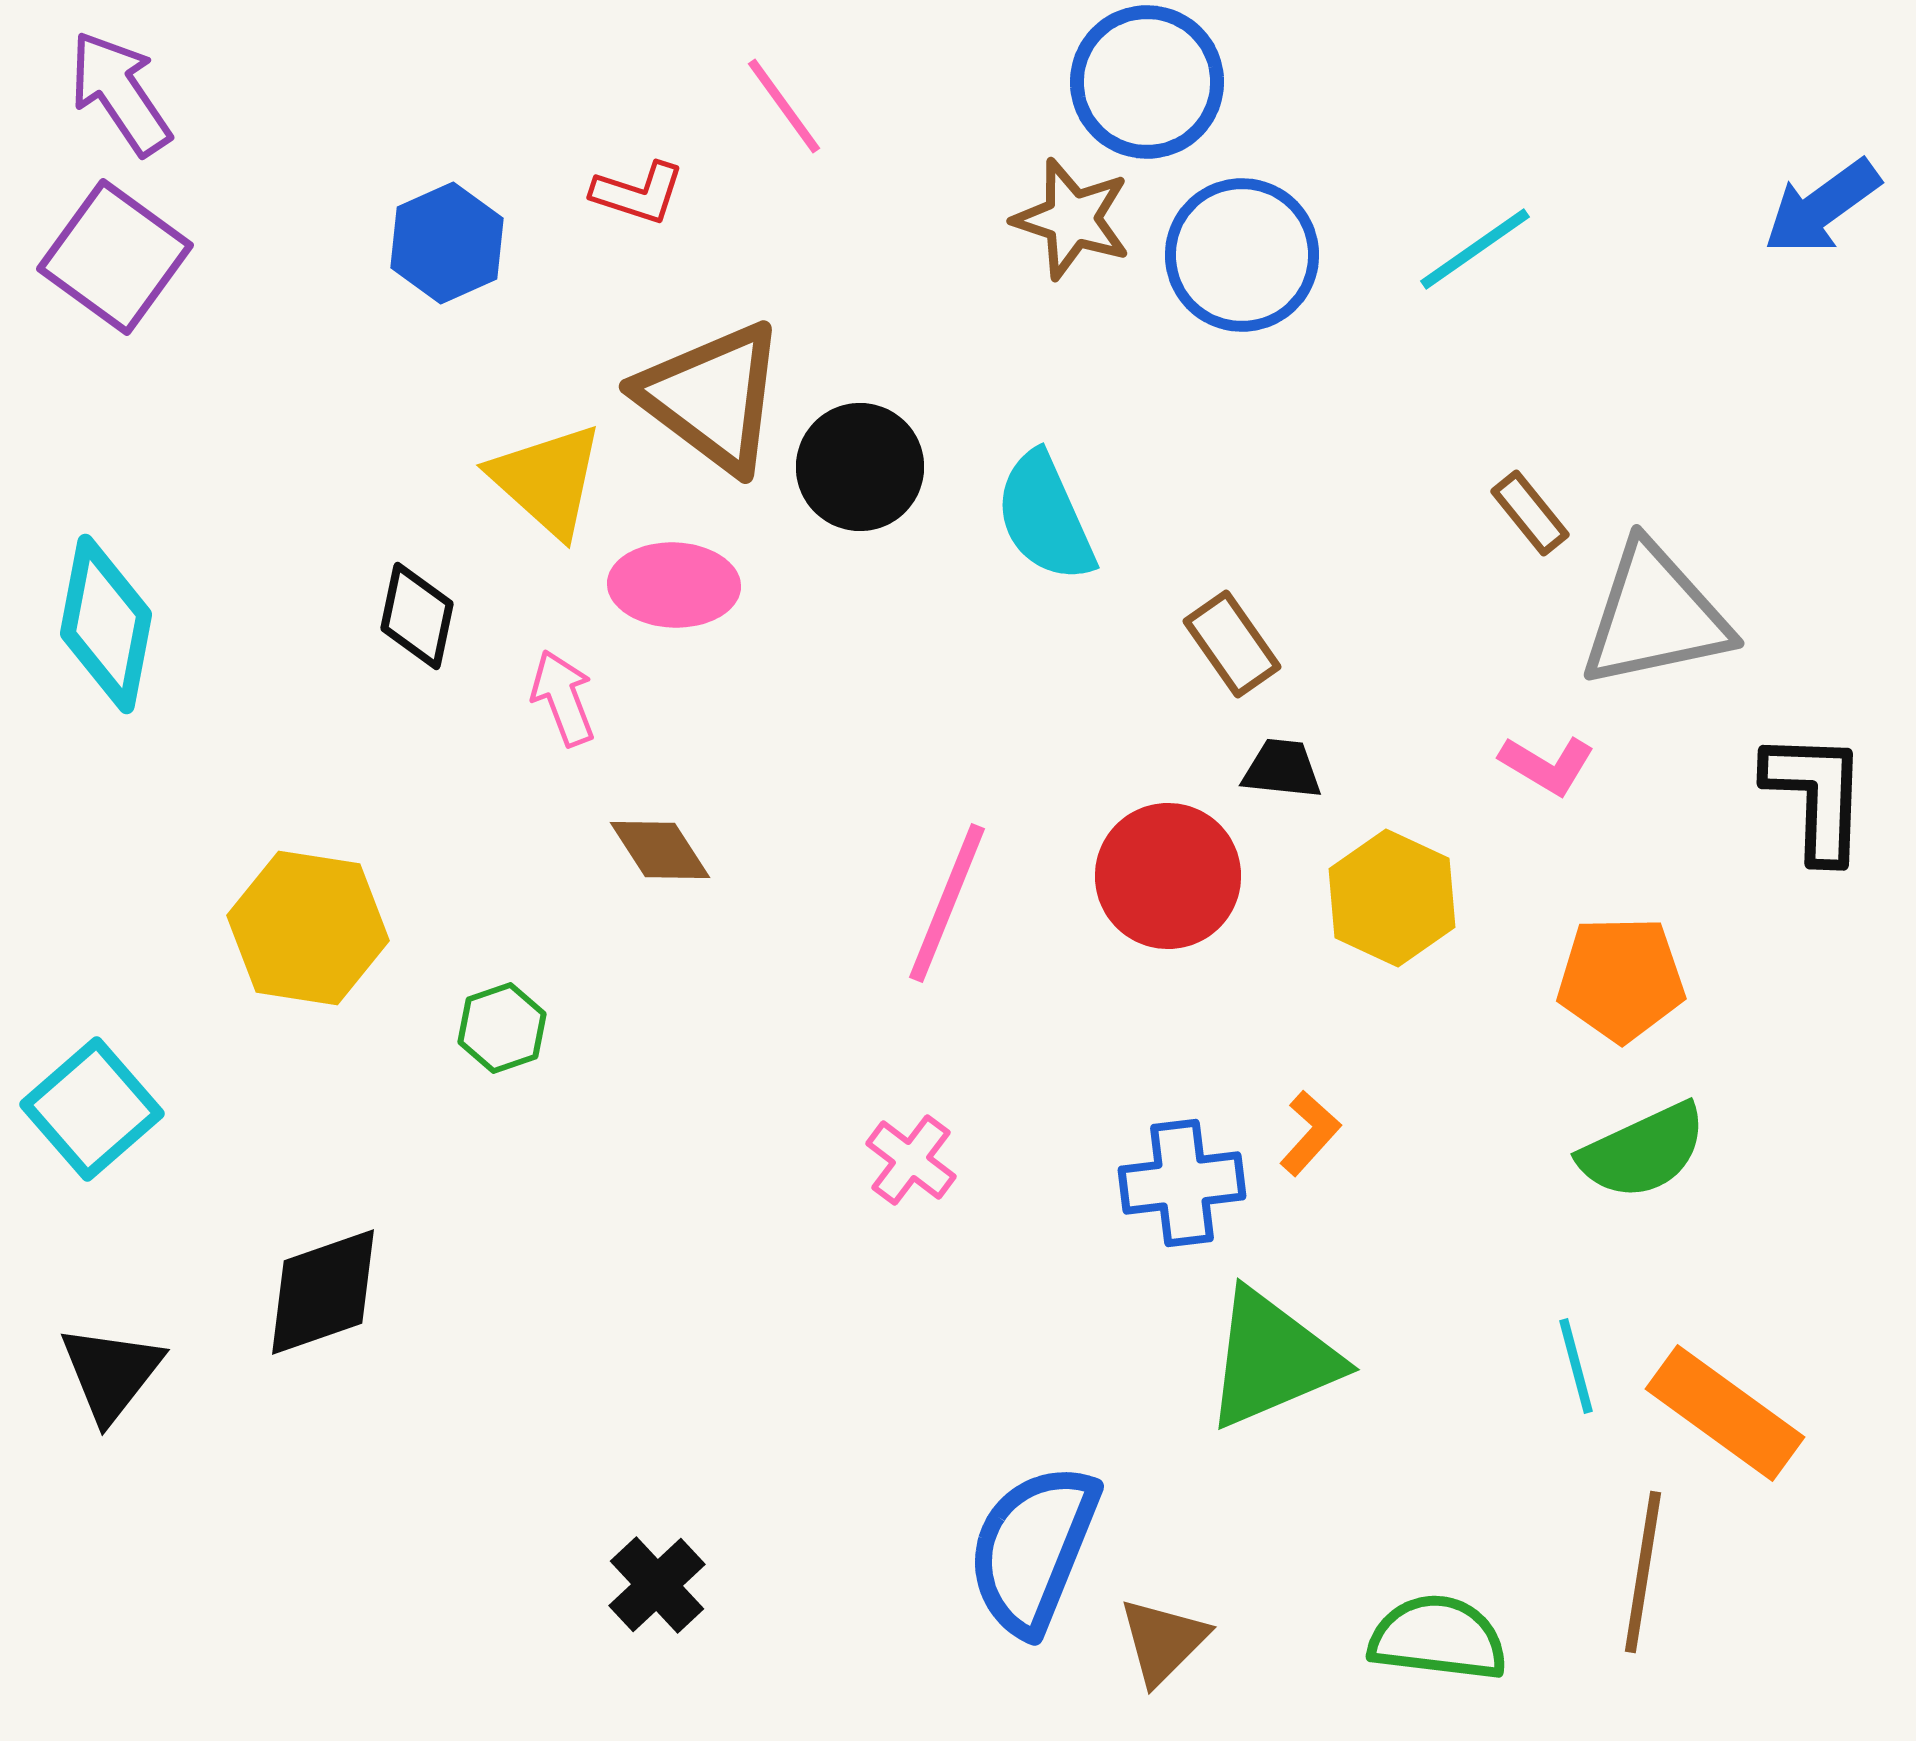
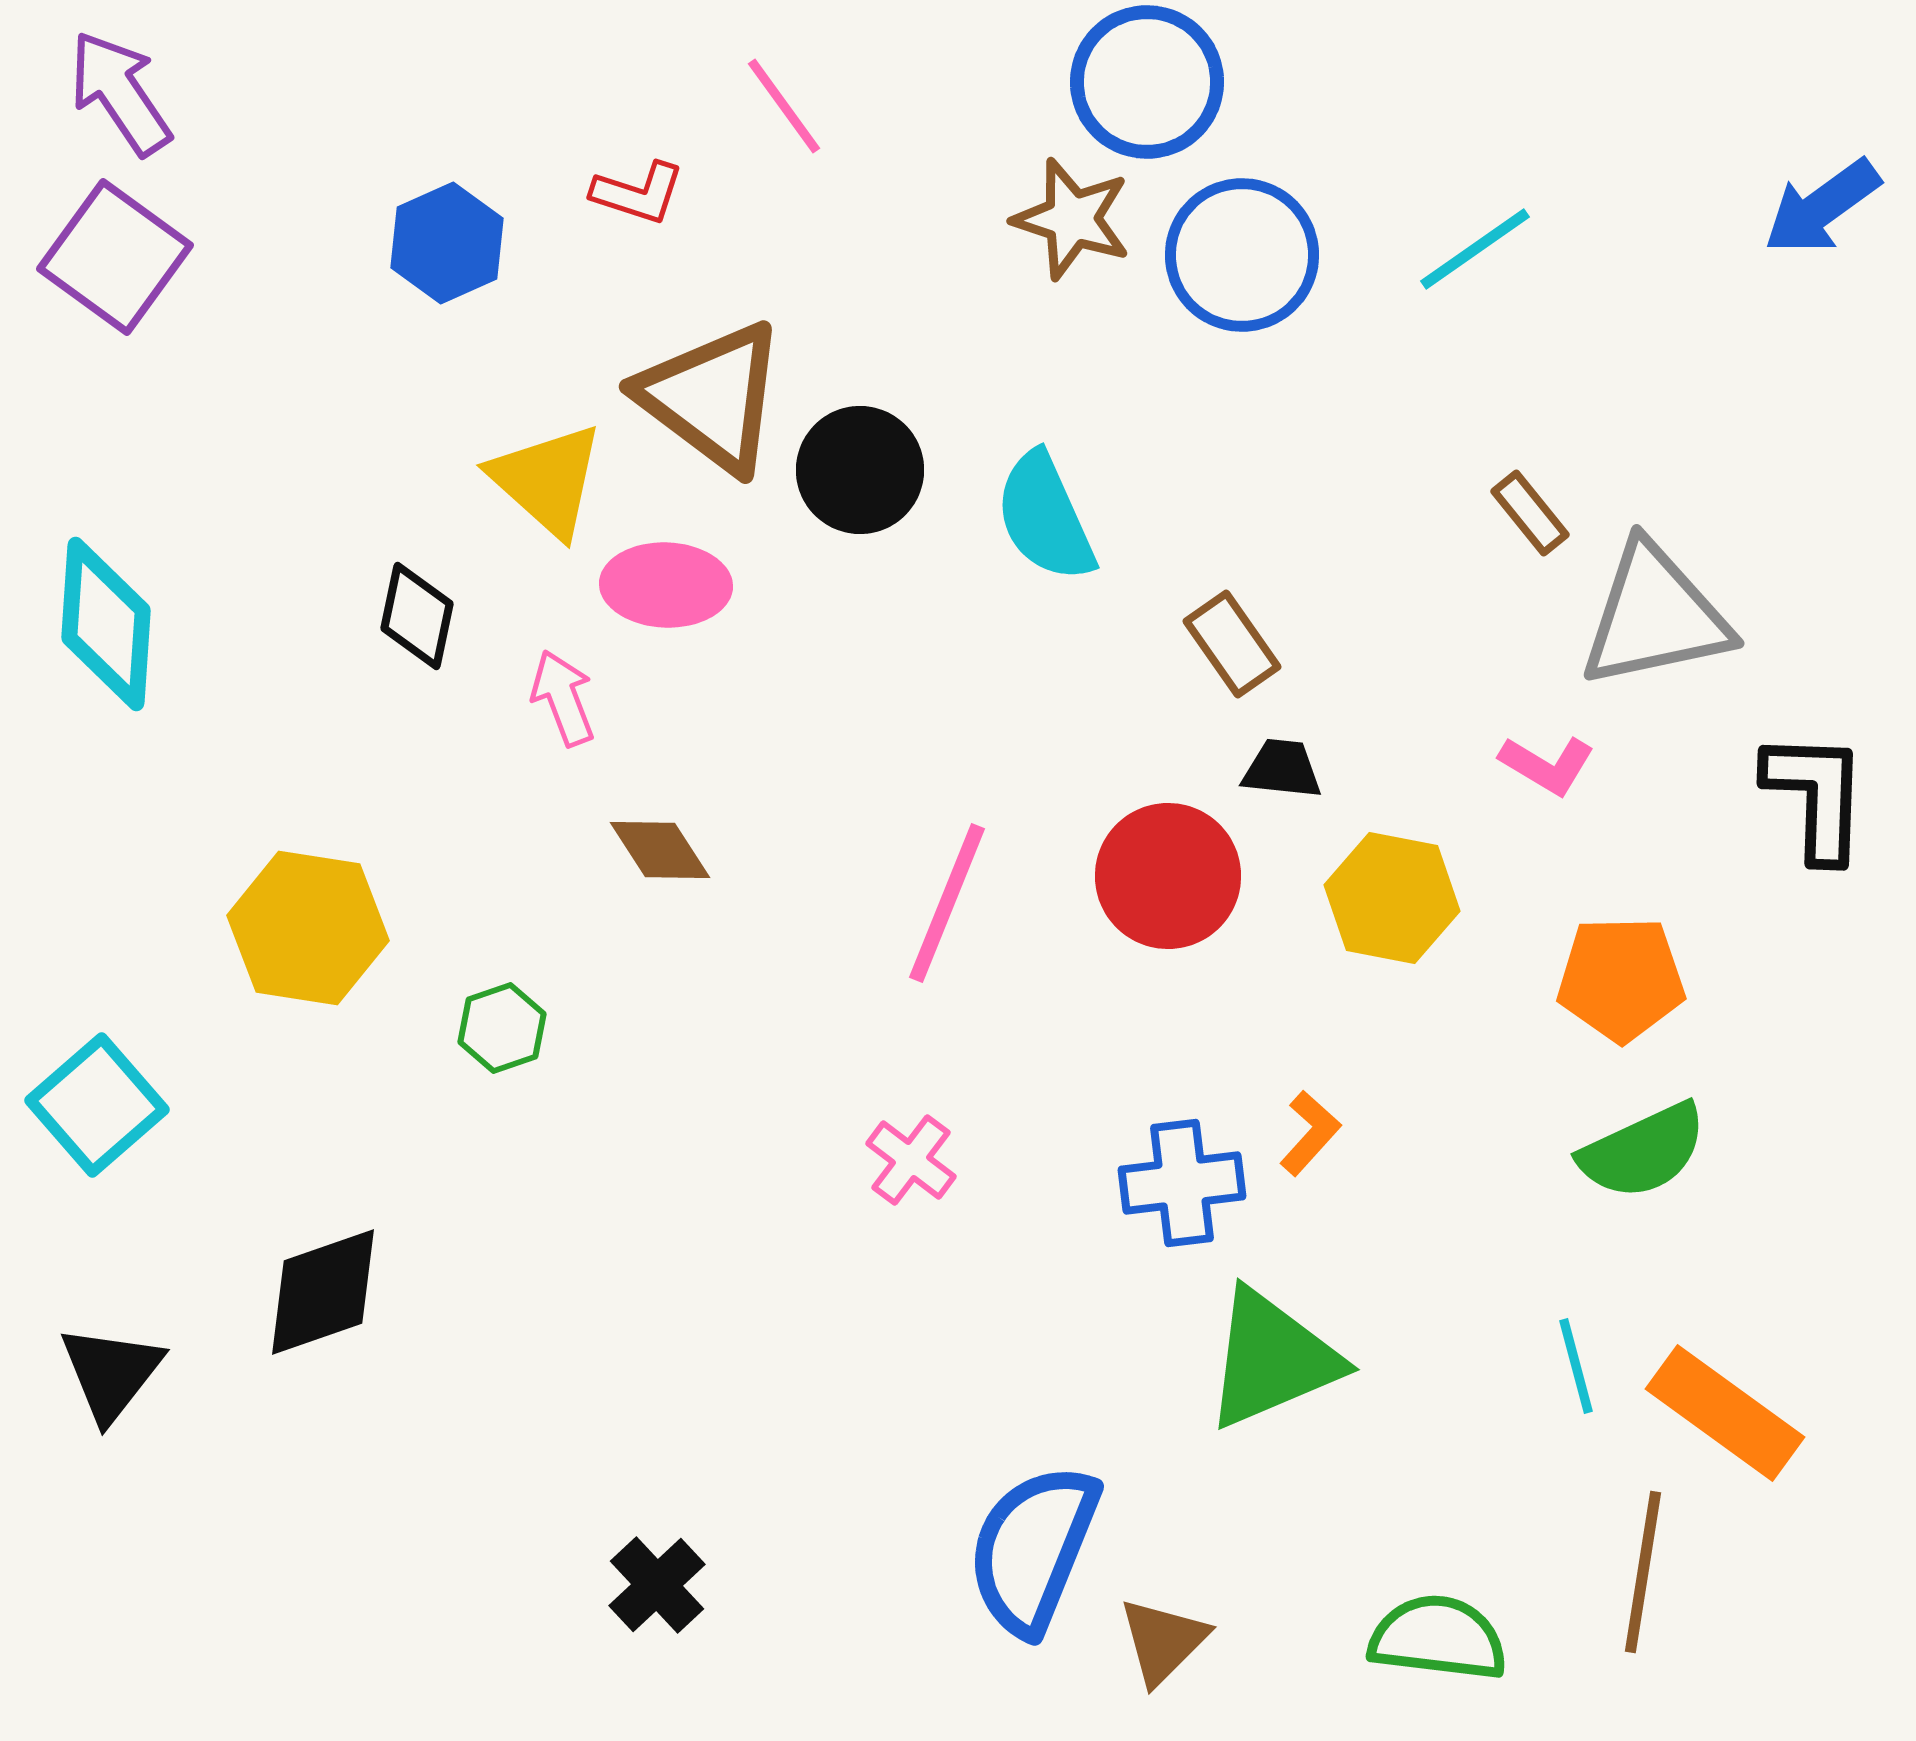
black circle at (860, 467): moved 3 px down
pink ellipse at (674, 585): moved 8 px left
cyan diamond at (106, 624): rotated 7 degrees counterclockwise
yellow hexagon at (1392, 898): rotated 14 degrees counterclockwise
cyan square at (92, 1109): moved 5 px right, 4 px up
